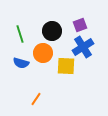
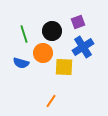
purple square: moved 2 px left, 3 px up
green line: moved 4 px right
yellow square: moved 2 px left, 1 px down
orange line: moved 15 px right, 2 px down
